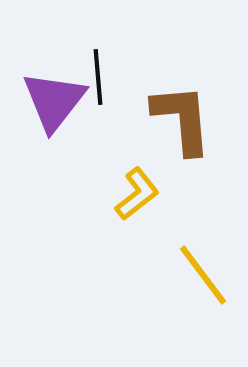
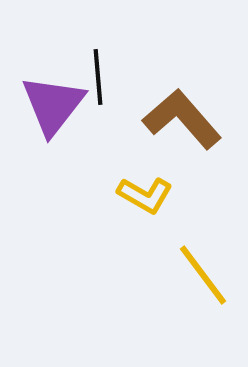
purple triangle: moved 1 px left, 4 px down
brown L-shape: rotated 36 degrees counterclockwise
yellow L-shape: moved 8 px right, 1 px down; rotated 68 degrees clockwise
